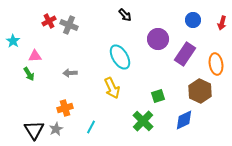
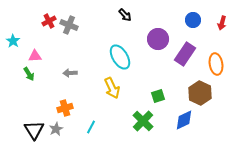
brown hexagon: moved 2 px down
